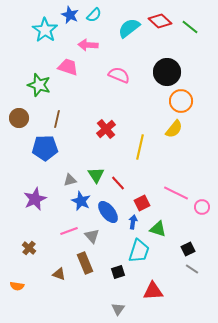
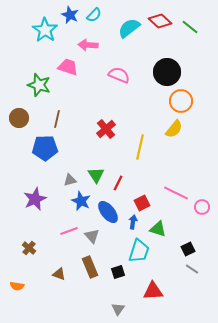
red line at (118, 183): rotated 70 degrees clockwise
brown rectangle at (85, 263): moved 5 px right, 4 px down
